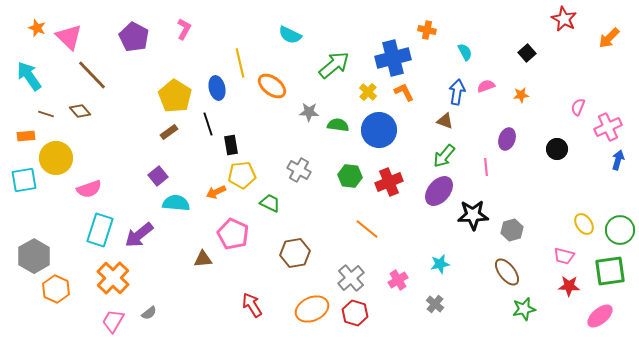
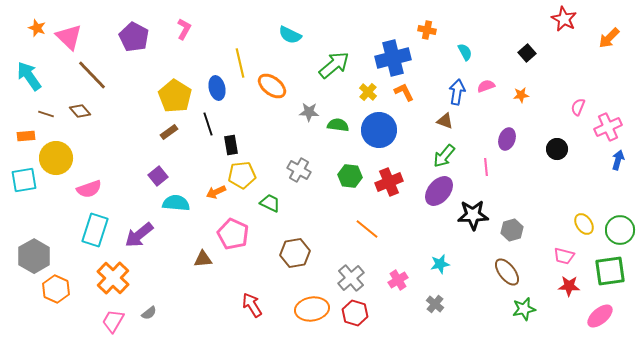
cyan rectangle at (100, 230): moved 5 px left
orange ellipse at (312, 309): rotated 16 degrees clockwise
